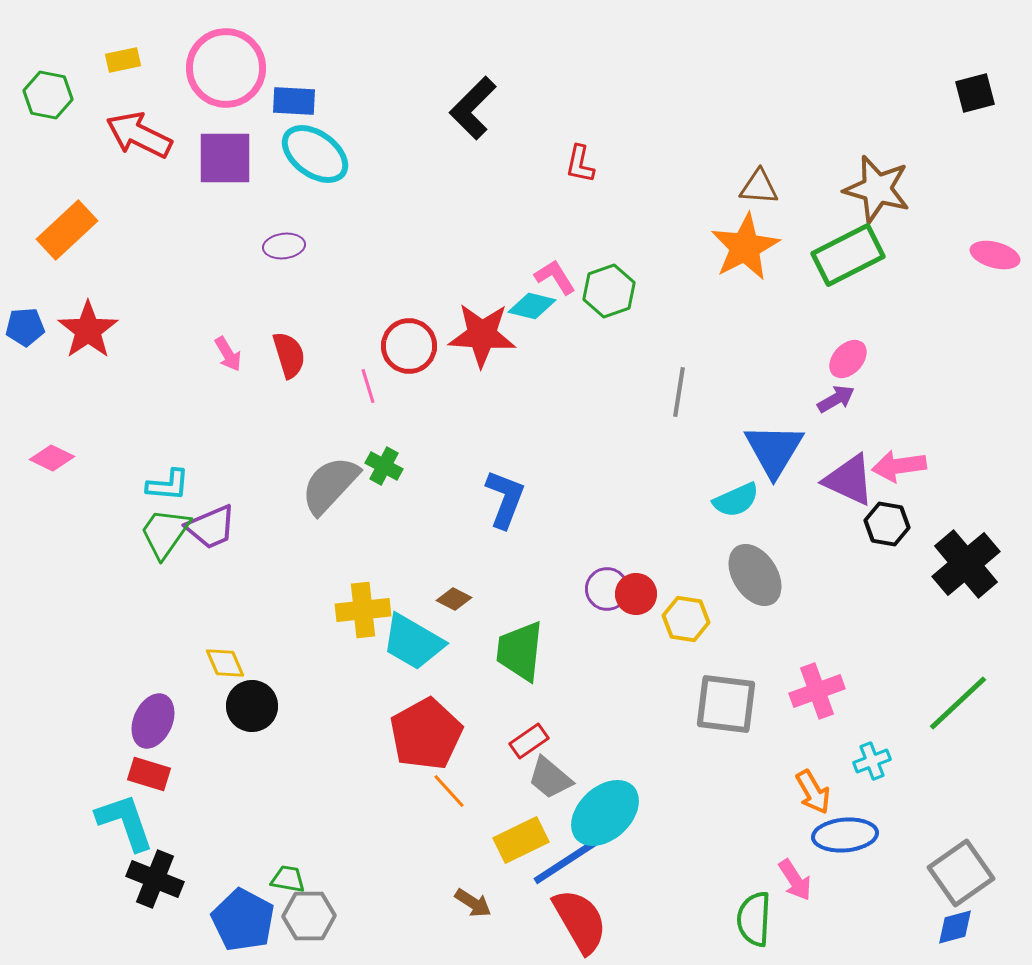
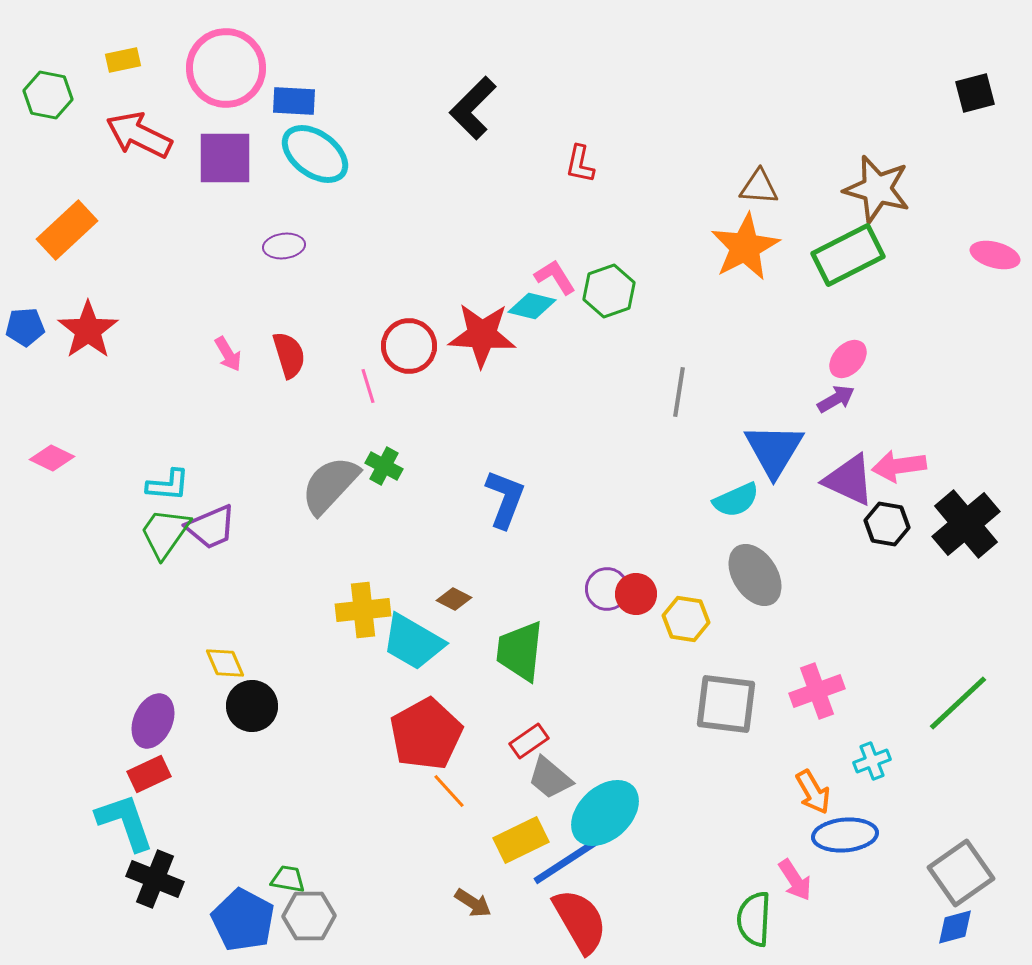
black cross at (966, 564): moved 40 px up
red rectangle at (149, 774): rotated 42 degrees counterclockwise
